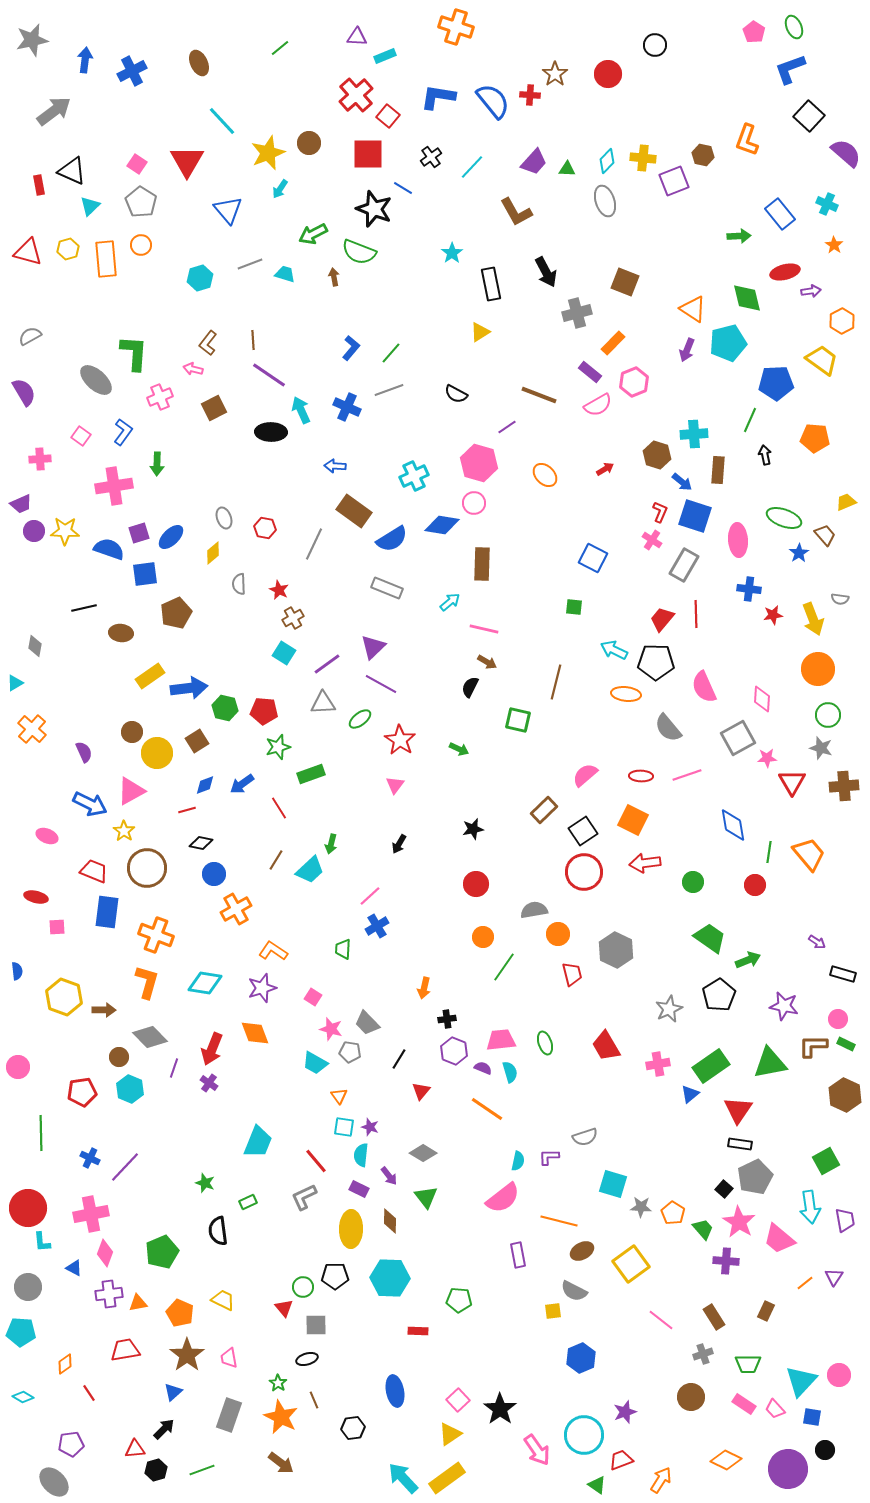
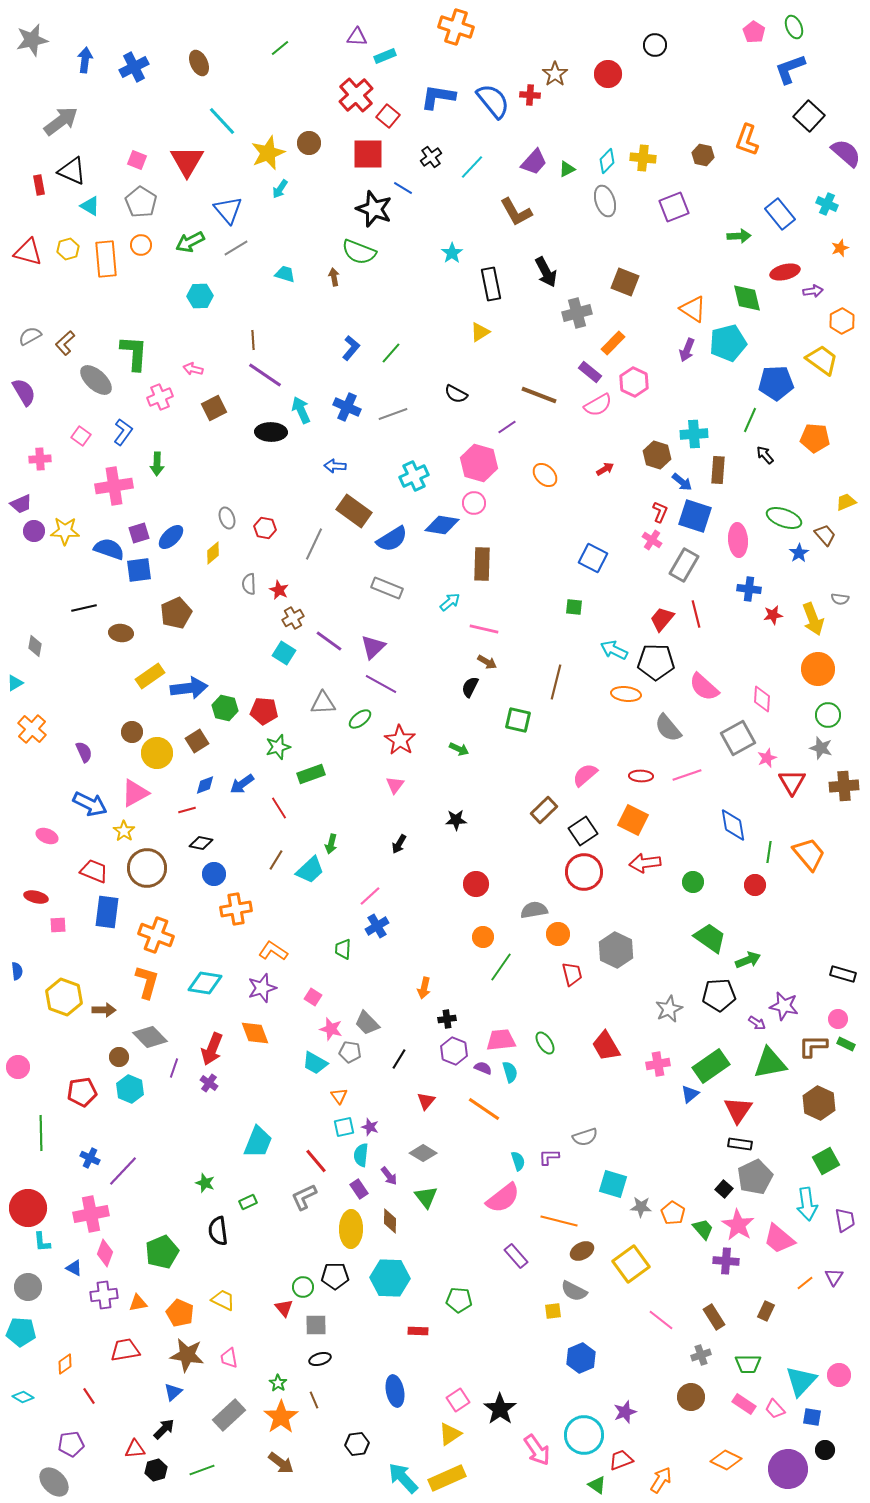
blue cross at (132, 71): moved 2 px right, 4 px up
gray arrow at (54, 111): moved 7 px right, 10 px down
pink square at (137, 164): moved 4 px up; rotated 12 degrees counterclockwise
green triangle at (567, 169): rotated 30 degrees counterclockwise
purple square at (674, 181): moved 26 px down
cyan triangle at (90, 206): rotated 45 degrees counterclockwise
green arrow at (313, 234): moved 123 px left, 8 px down
orange star at (834, 245): moved 6 px right, 3 px down; rotated 18 degrees clockwise
gray line at (250, 264): moved 14 px left, 16 px up; rotated 10 degrees counterclockwise
cyan hexagon at (200, 278): moved 18 px down; rotated 15 degrees clockwise
purple arrow at (811, 291): moved 2 px right
brown L-shape at (208, 343): moved 143 px left; rotated 10 degrees clockwise
purple line at (269, 375): moved 4 px left
pink hexagon at (634, 382): rotated 12 degrees counterclockwise
gray line at (389, 390): moved 4 px right, 24 px down
black arrow at (765, 455): rotated 30 degrees counterclockwise
gray ellipse at (224, 518): moved 3 px right
blue square at (145, 574): moved 6 px left, 4 px up
gray semicircle at (239, 584): moved 10 px right
red line at (696, 614): rotated 12 degrees counterclockwise
purple line at (327, 664): moved 2 px right, 23 px up; rotated 72 degrees clockwise
pink semicircle at (704, 687): rotated 24 degrees counterclockwise
pink star at (767, 758): rotated 18 degrees counterclockwise
pink triangle at (131, 791): moved 4 px right, 2 px down
black star at (473, 829): moved 17 px left, 9 px up; rotated 10 degrees clockwise
orange cross at (236, 909): rotated 20 degrees clockwise
pink square at (57, 927): moved 1 px right, 2 px up
purple arrow at (817, 942): moved 60 px left, 81 px down
green line at (504, 967): moved 3 px left
black pentagon at (719, 995): rotated 28 degrees clockwise
green ellipse at (545, 1043): rotated 15 degrees counterclockwise
red triangle at (421, 1091): moved 5 px right, 10 px down
brown hexagon at (845, 1095): moved 26 px left, 8 px down
orange line at (487, 1109): moved 3 px left
cyan square at (344, 1127): rotated 20 degrees counterclockwise
cyan semicircle at (518, 1161): rotated 30 degrees counterclockwise
purple line at (125, 1167): moved 2 px left, 4 px down
purple rectangle at (359, 1189): rotated 30 degrees clockwise
cyan arrow at (810, 1207): moved 3 px left, 3 px up
pink star at (739, 1222): moved 1 px left, 3 px down
purple rectangle at (518, 1255): moved 2 px left, 1 px down; rotated 30 degrees counterclockwise
purple cross at (109, 1294): moved 5 px left, 1 px down
gray cross at (703, 1354): moved 2 px left, 1 px down
brown star at (187, 1355): rotated 28 degrees counterclockwise
black ellipse at (307, 1359): moved 13 px right
red line at (89, 1393): moved 3 px down
pink square at (458, 1400): rotated 10 degrees clockwise
gray rectangle at (229, 1415): rotated 28 degrees clockwise
orange star at (281, 1417): rotated 12 degrees clockwise
black hexagon at (353, 1428): moved 4 px right, 16 px down
yellow rectangle at (447, 1478): rotated 12 degrees clockwise
